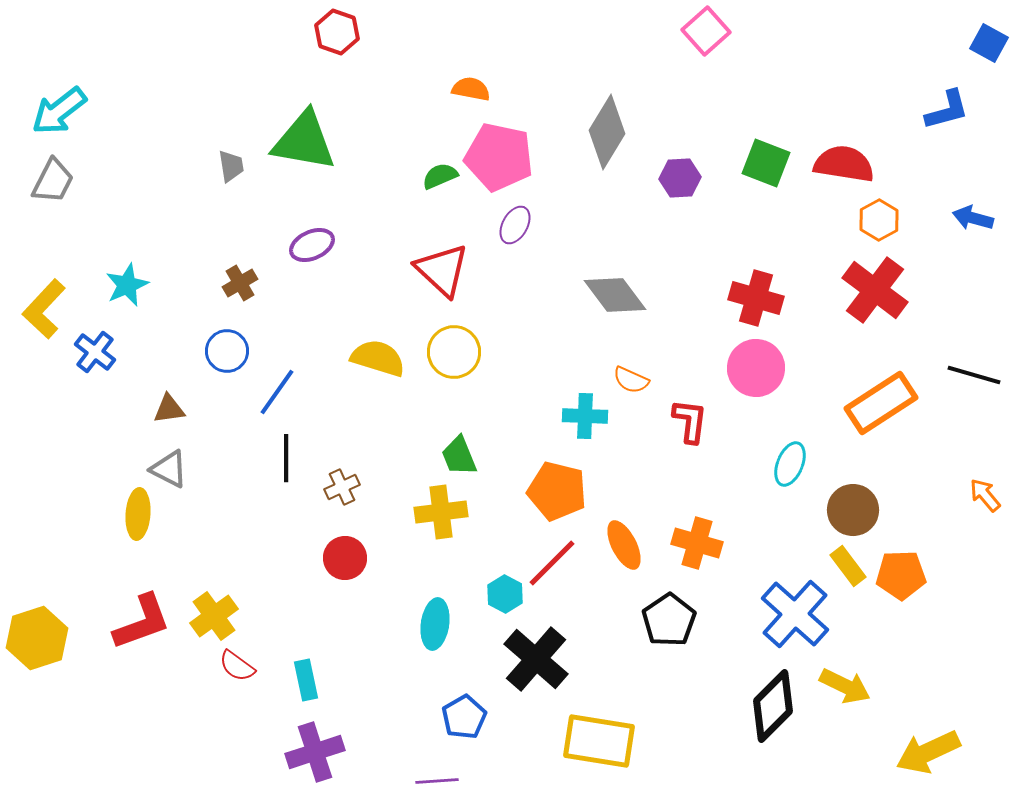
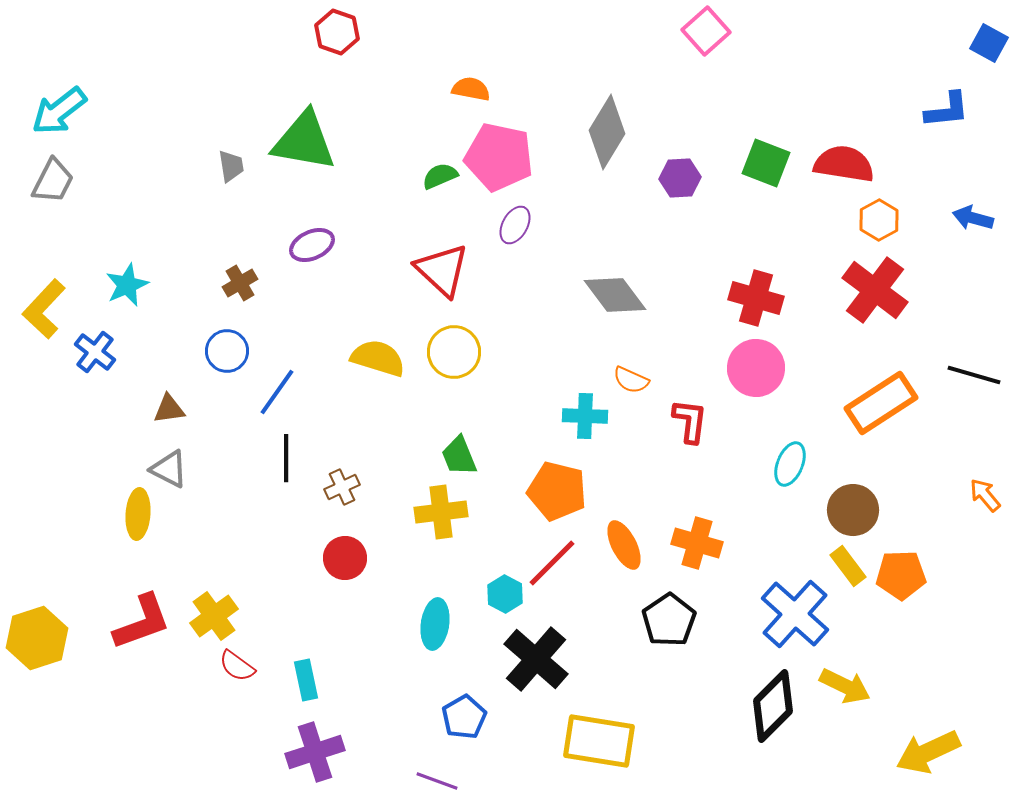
blue L-shape at (947, 110): rotated 9 degrees clockwise
purple line at (437, 781): rotated 24 degrees clockwise
